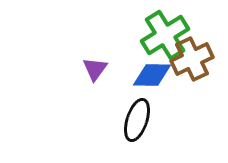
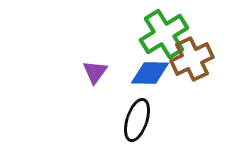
green cross: moved 1 px left, 1 px up
purple triangle: moved 3 px down
blue diamond: moved 2 px left, 2 px up
